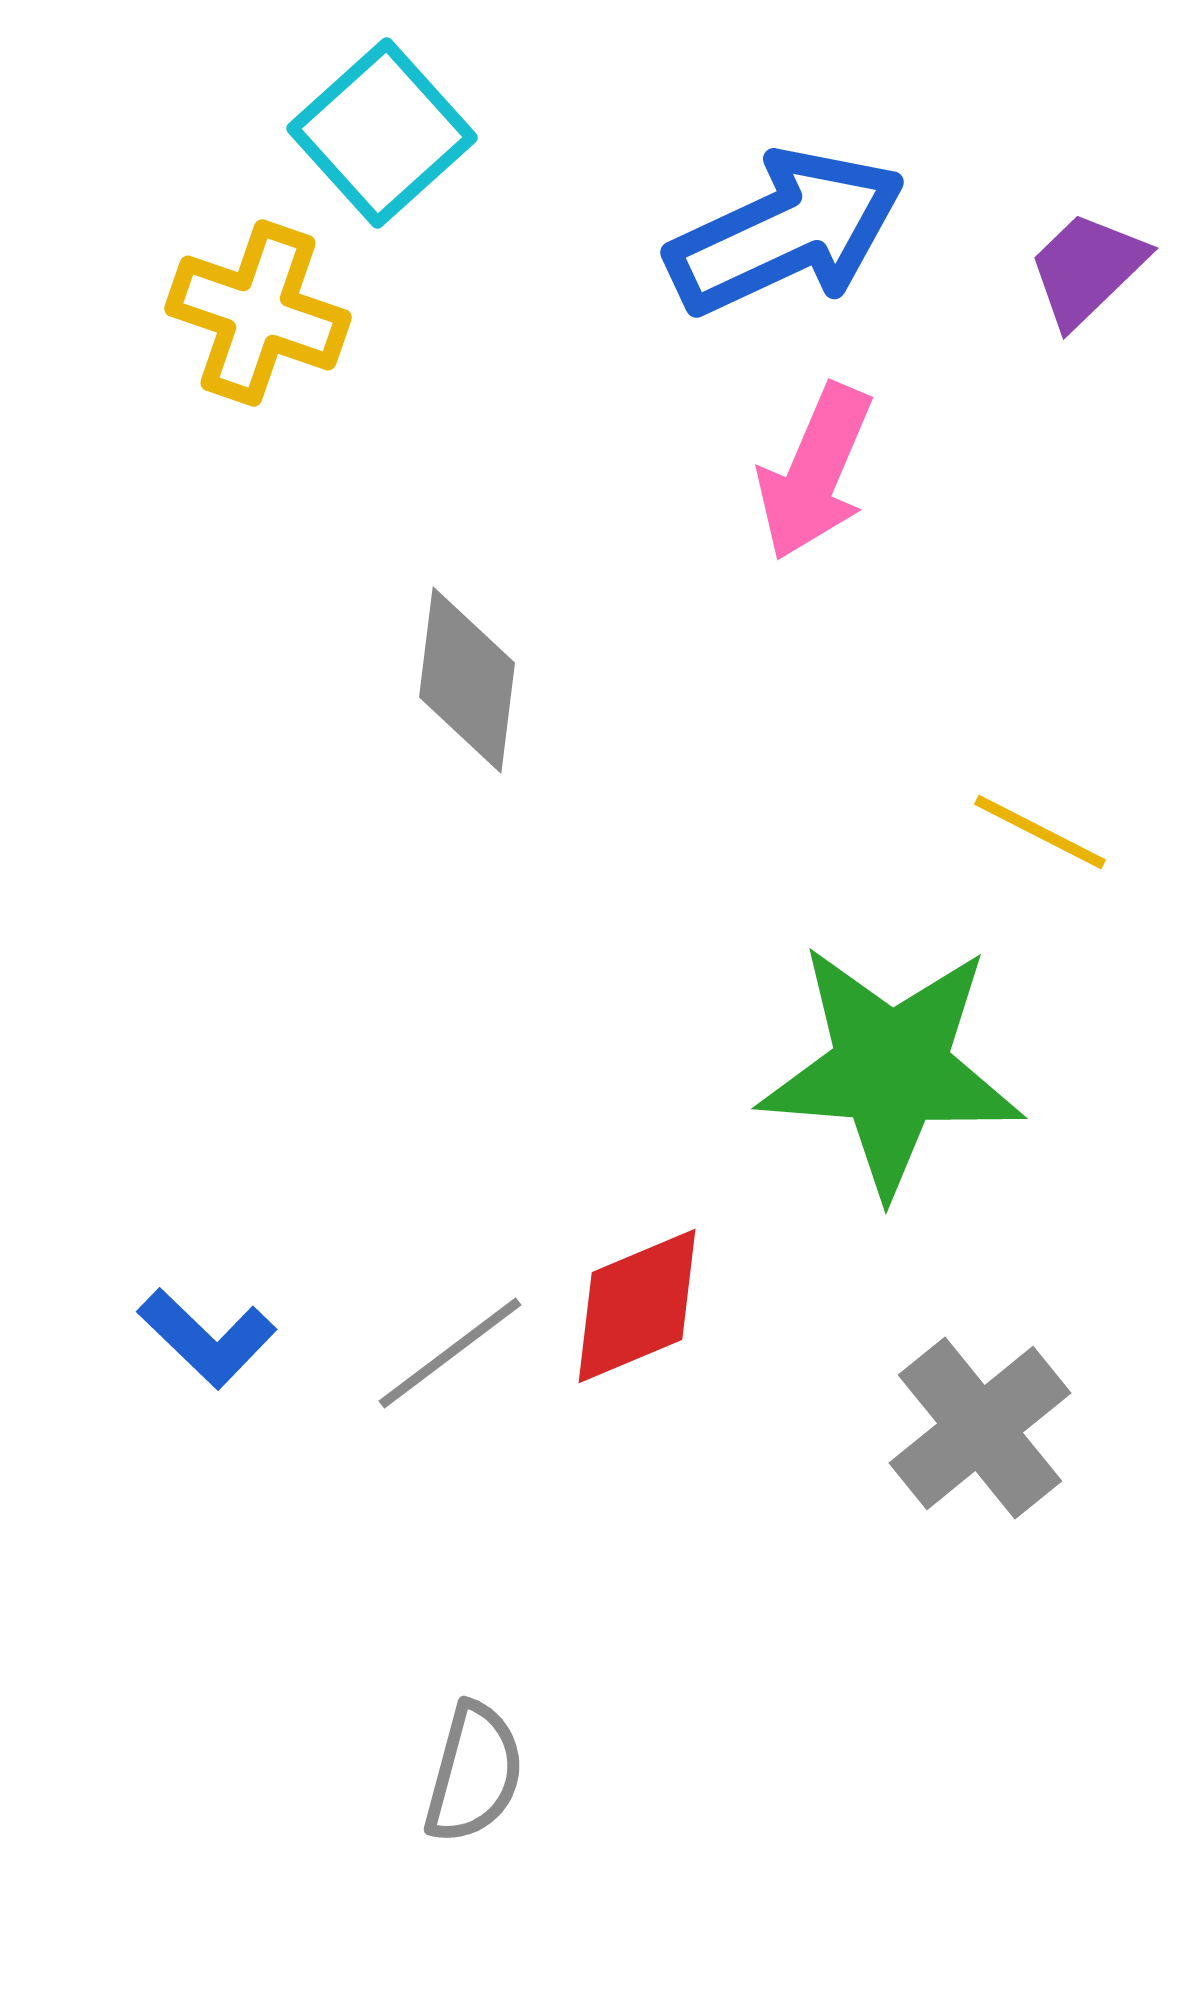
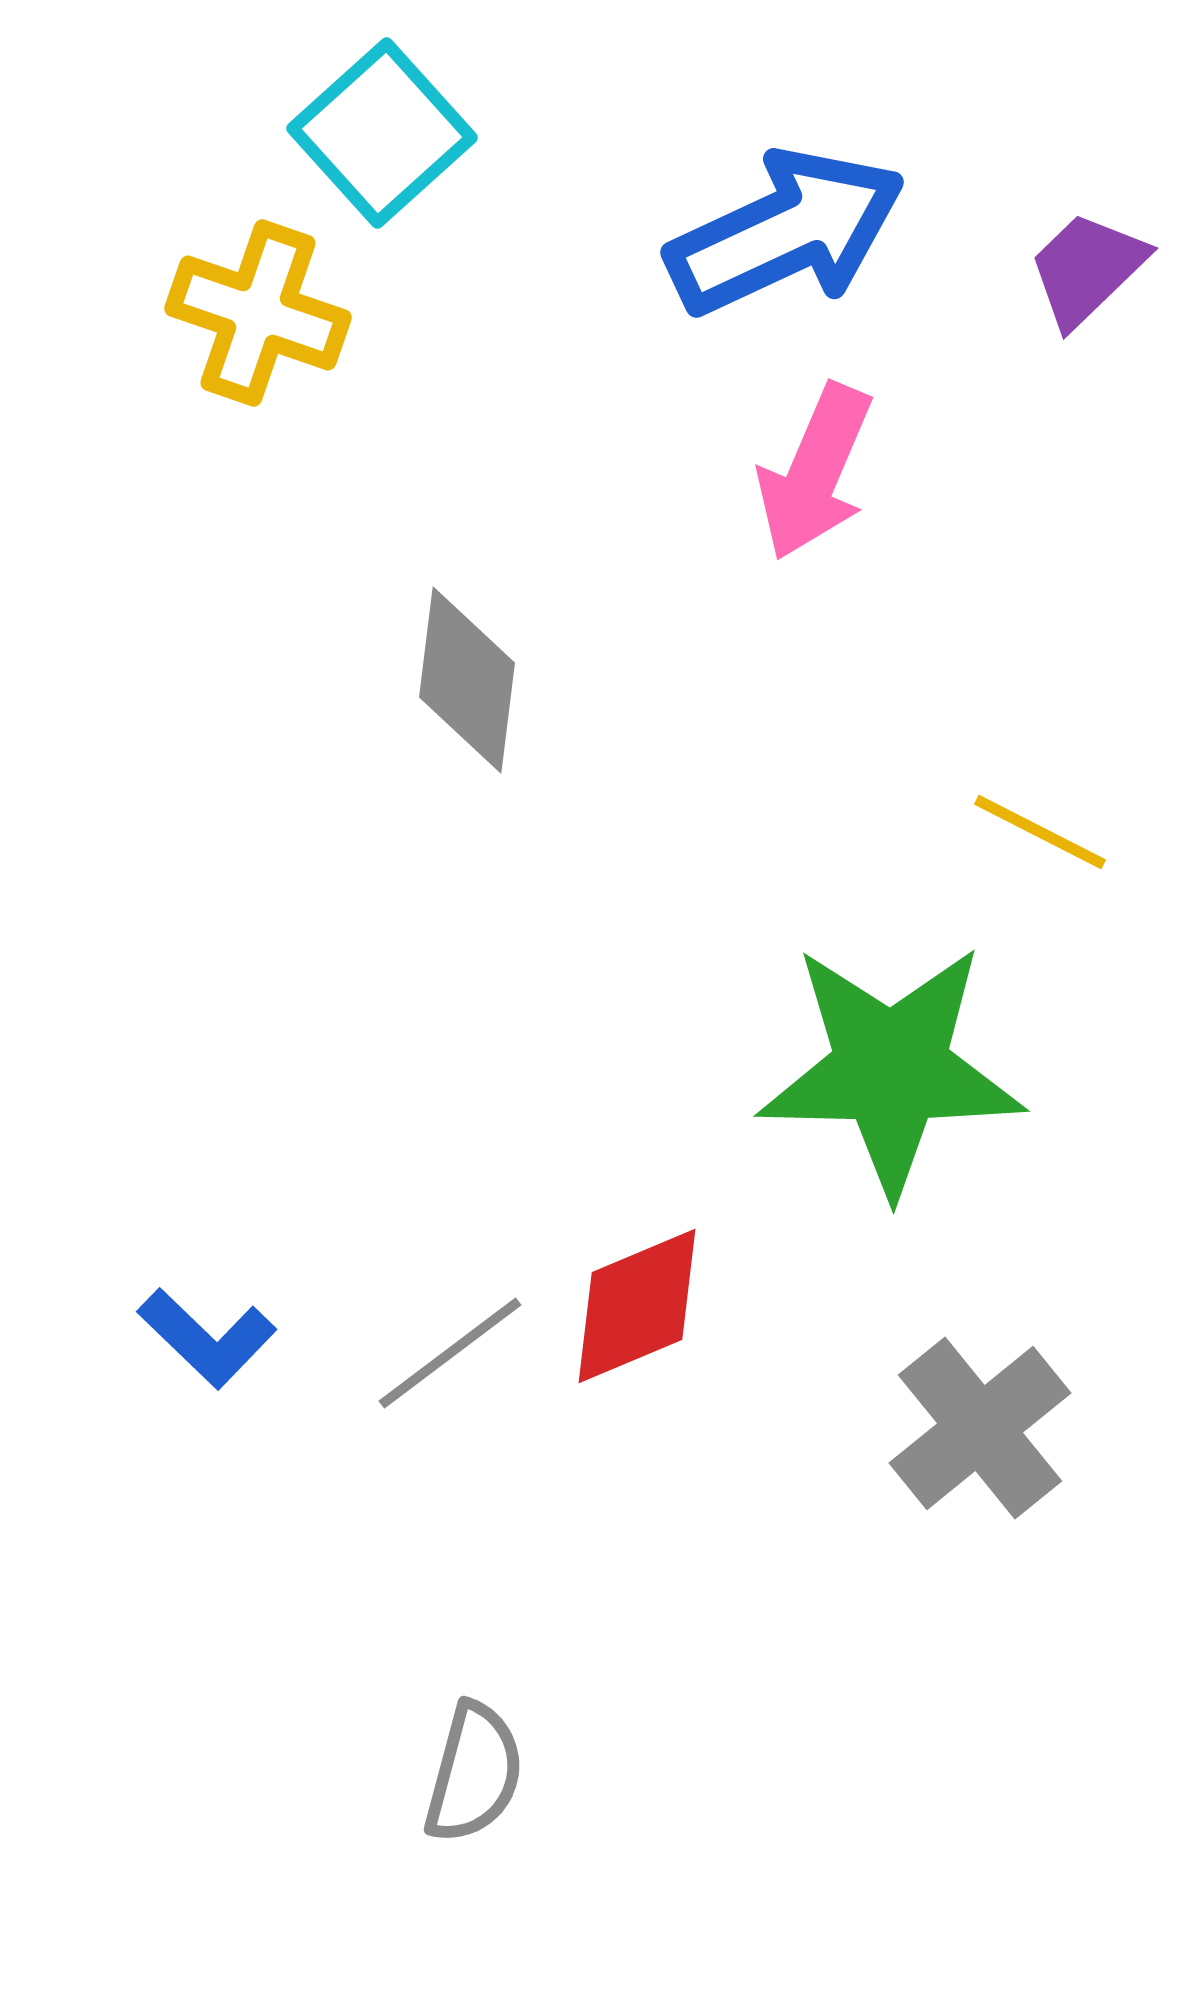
green star: rotated 3 degrees counterclockwise
